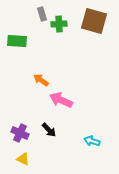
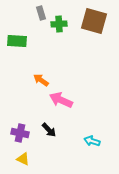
gray rectangle: moved 1 px left, 1 px up
purple cross: rotated 12 degrees counterclockwise
